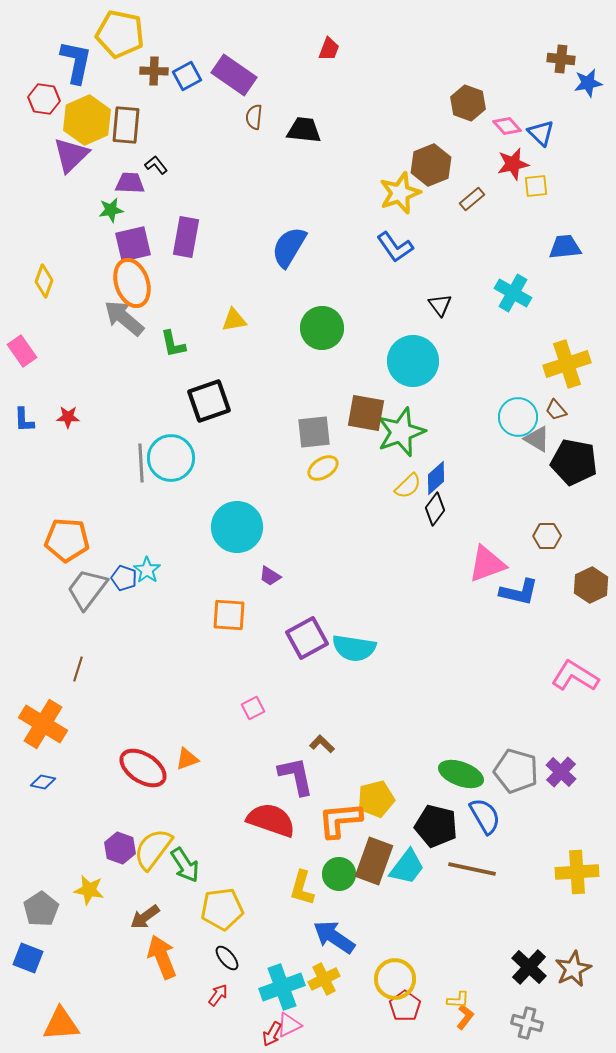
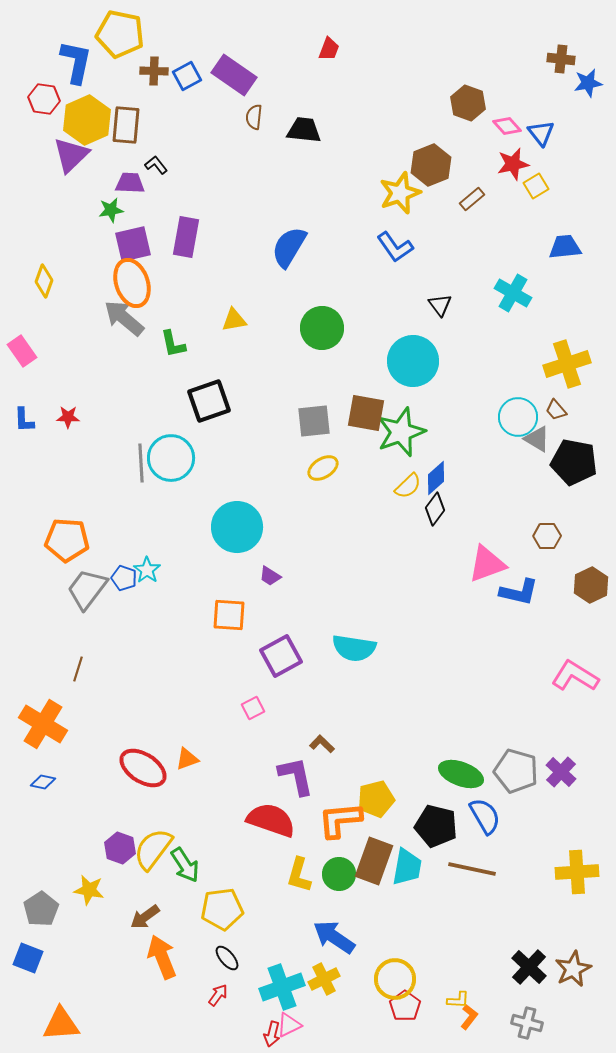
blue triangle at (541, 133): rotated 8 degrees clockwise
yellow square at (536, 186): rotated 25 degrees counterclockwise
gray square at (314, 432): moved 11 px up
purple square at (307, 638): moved 26 px left, 18 px down
cyan trapezoid at (407, 867): rotated 27 degrees counterclockwise
yellow L-shape at (302, 888): moved 3 px left, 13 px up
orange L-shape at (465, 1017): moved 4 px right
red arrow at (272, 1034): rotated 15 degrees counterclockwise
